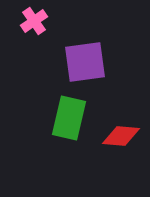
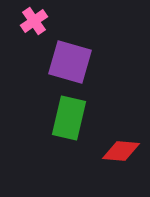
purple square: moved 15 px left; rotated 24 degrees clockwise
red diamond: moved 15 px down
